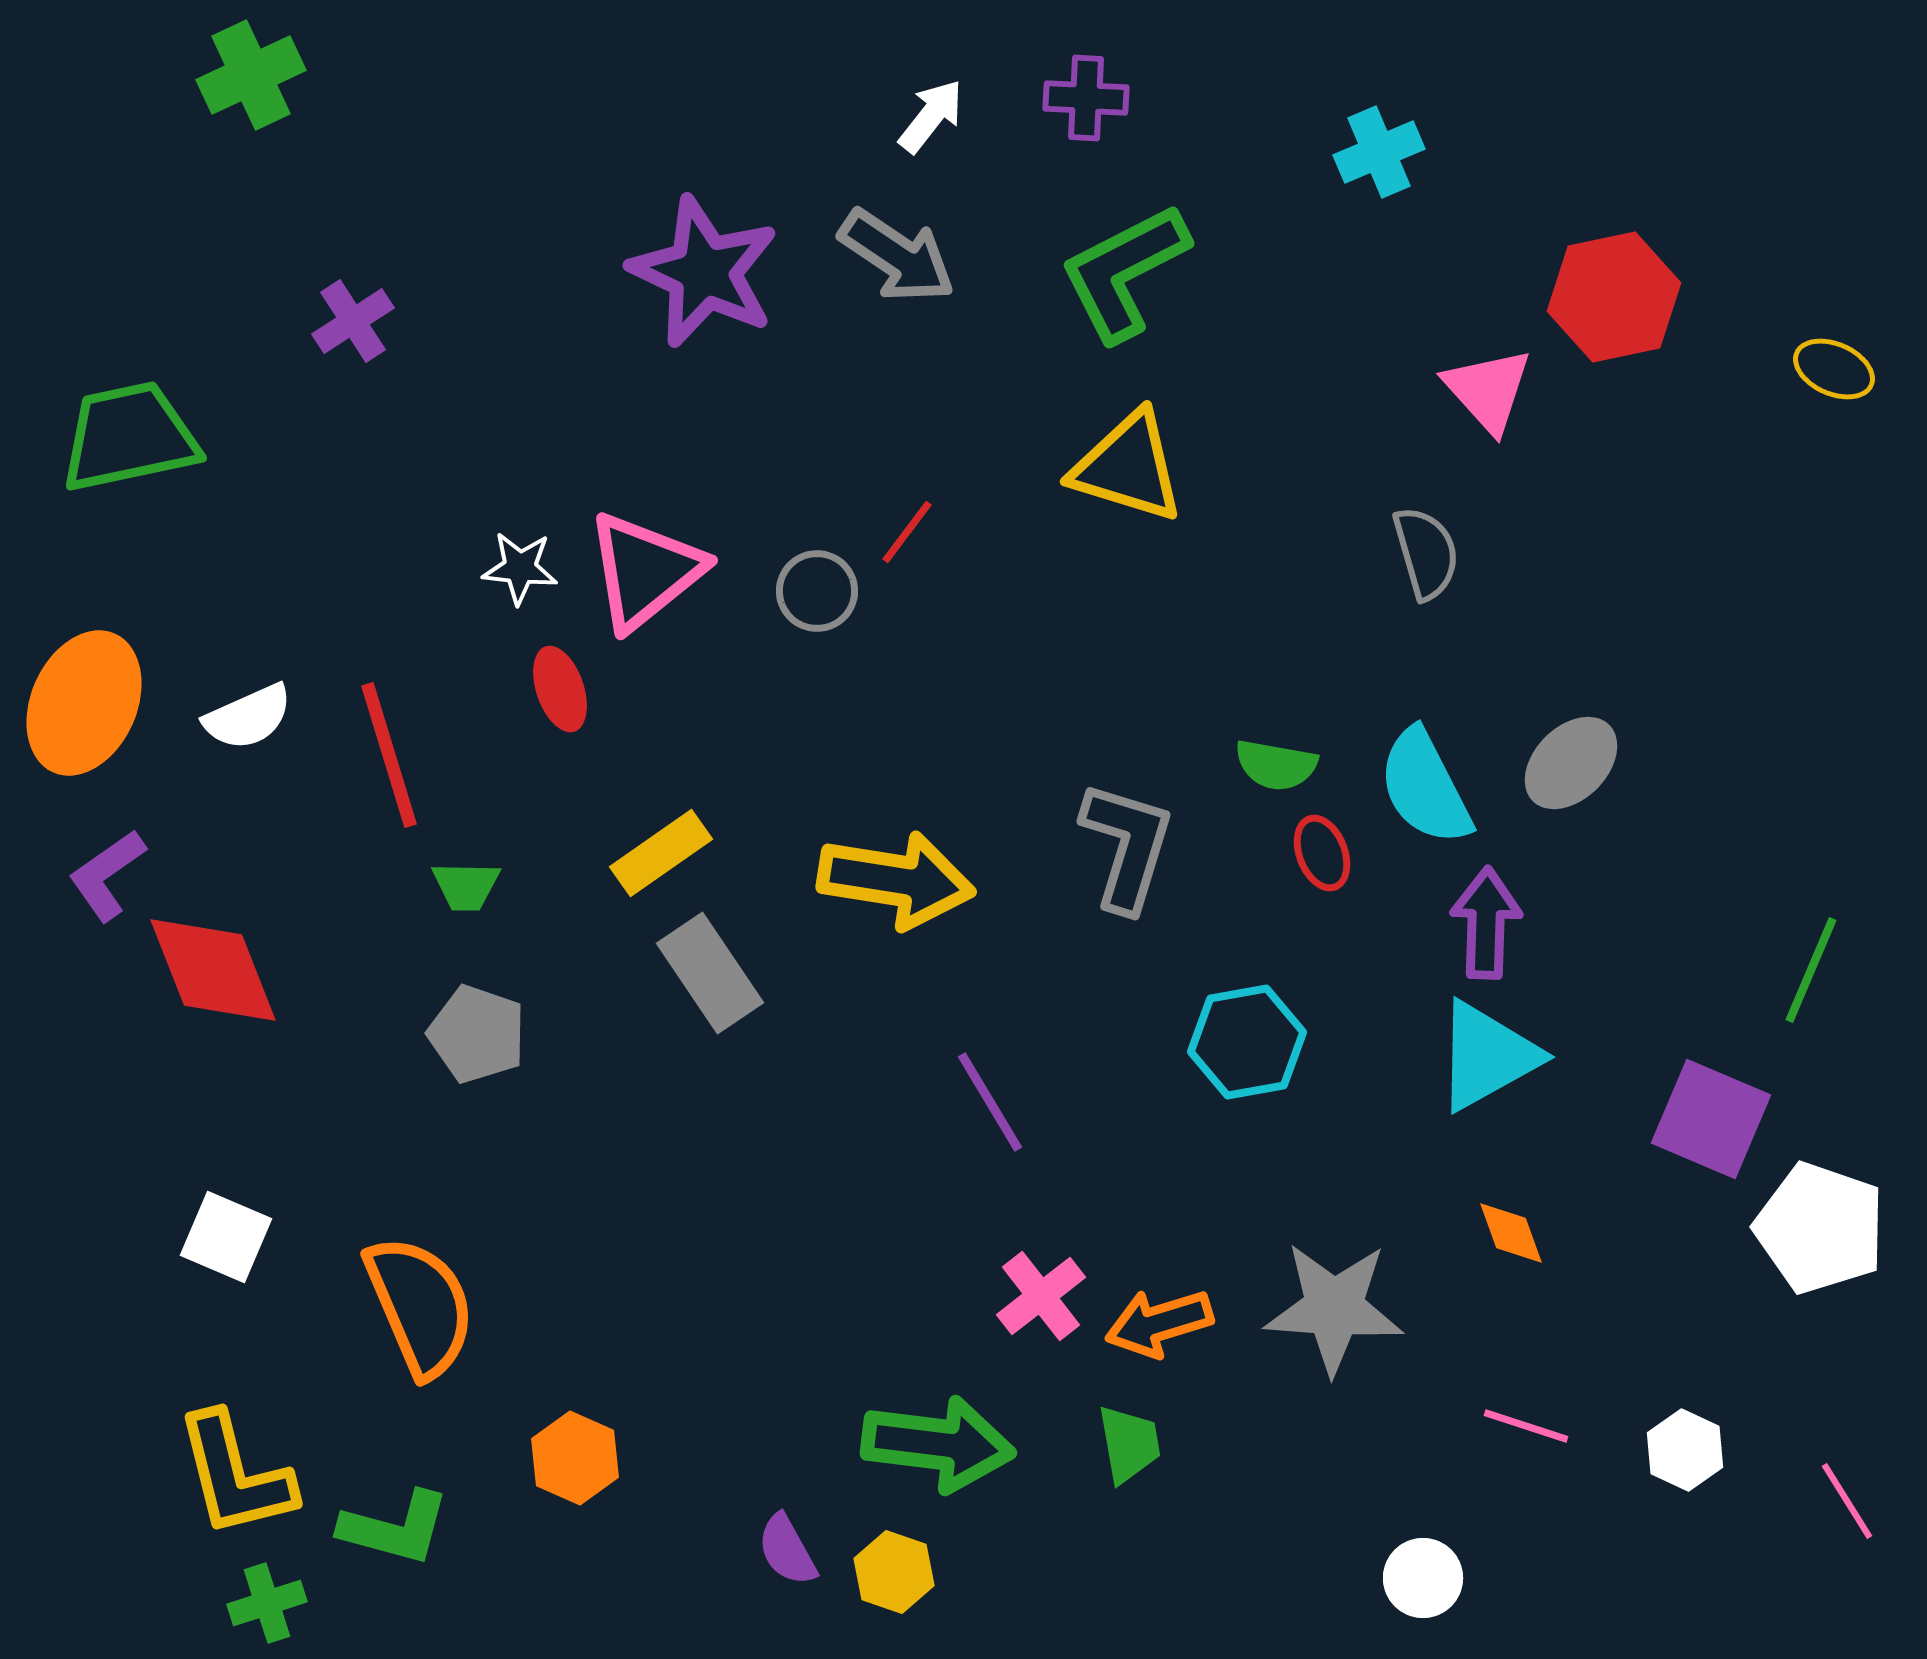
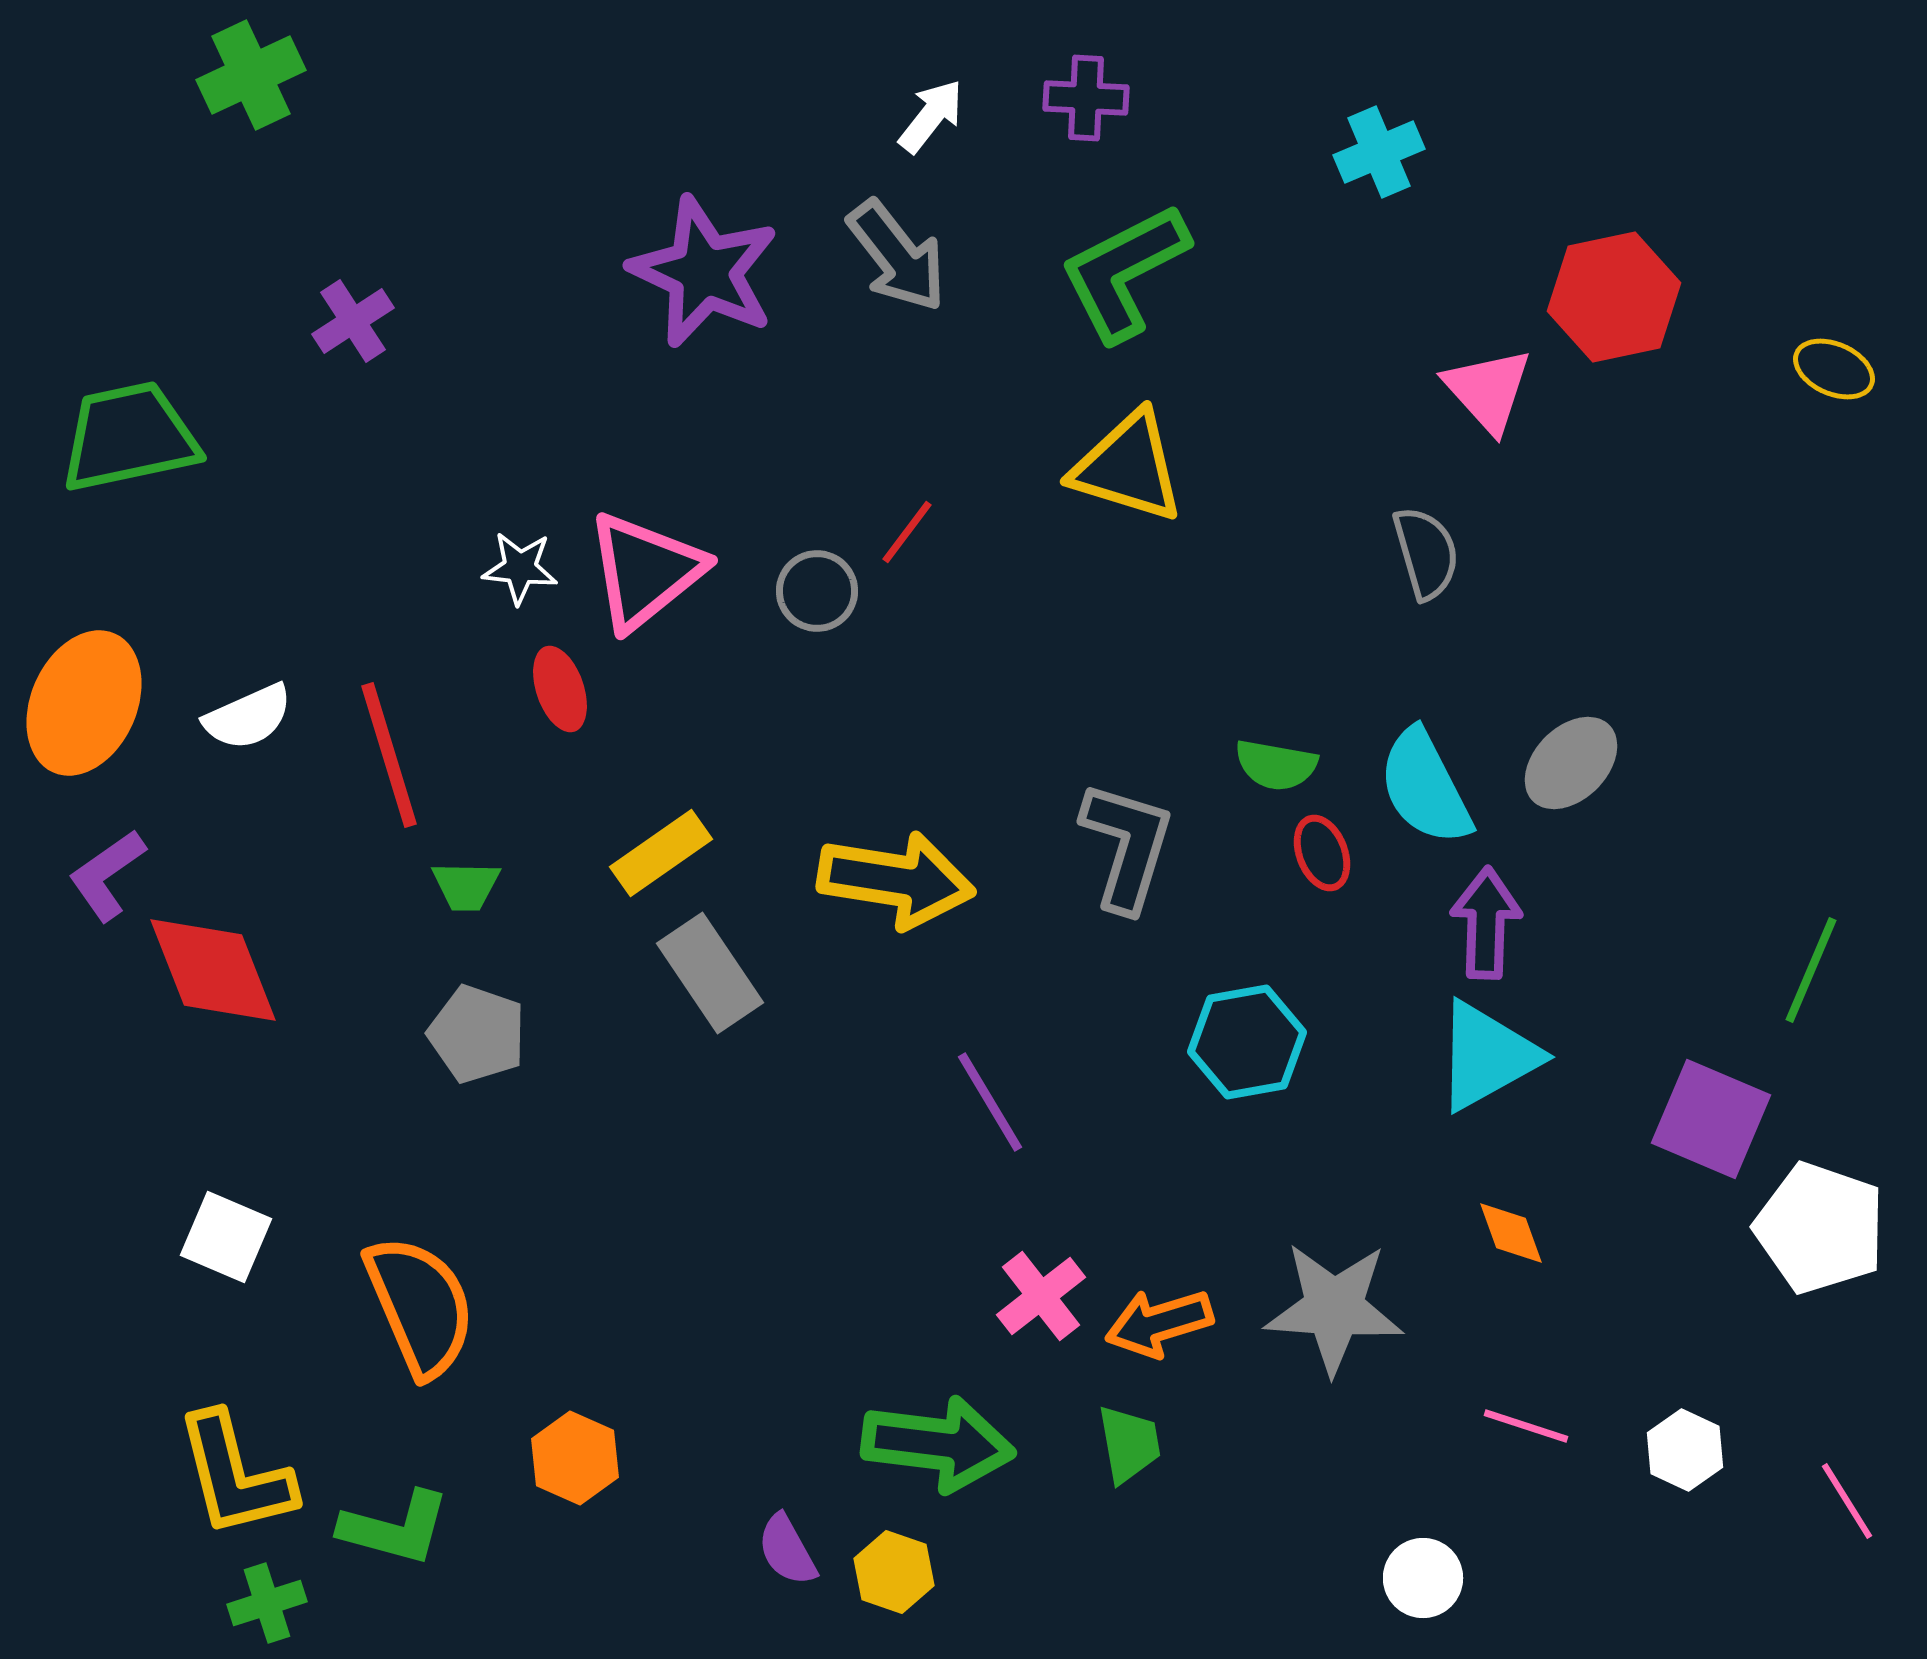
gray arrow at (897, 256): rotated 18 degrees clockwise
